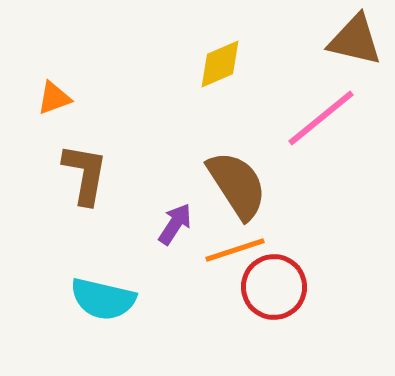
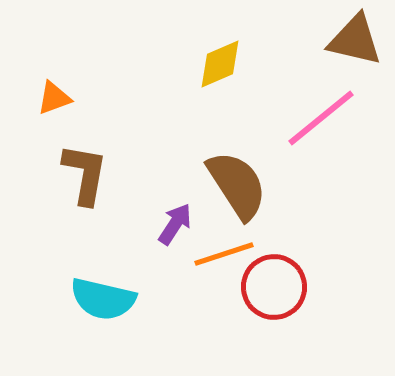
orange line: moved 11 px left, 4 px down
